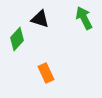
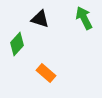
green diamond: moved 5 px down
orange rectangle: rotated 24 degrees counterclockwise
